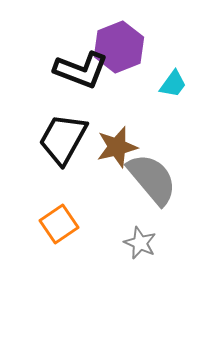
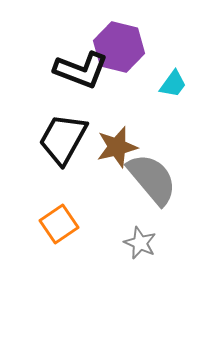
purple hexagon: rotated 24 degrees counterclockwise
